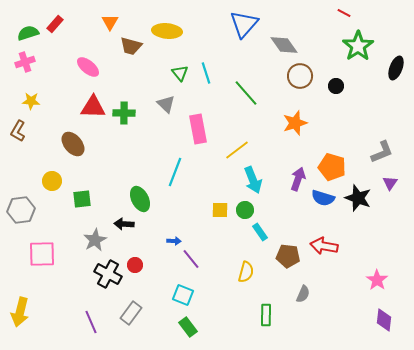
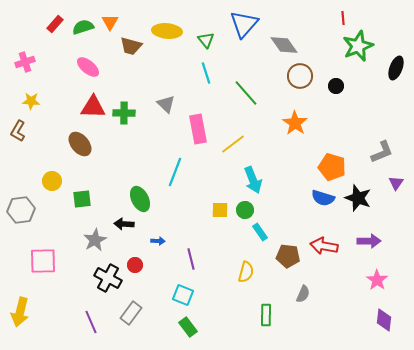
red line at (344, 13): moved 1 px left, 5 px down; rotated 56 degrees clockwise
green semicircle at (28, 33): moved 55 px right, 6 px up
green star at (358, 46): rotated 12 degrees clockwise
green triangle at (180, 73): moved 26 px right, 33 px up
orange star at (295, 123): rotated 20 degrees counterclockwise
brown ellipse at (73, 144): moved 7 px right
yellow line at (237, 150): moved 4 px left, 6 px up
purple arrow at (298, 179): moved 71 px right, 62 px down; rotated 70 degrees clockwise
purple triangle at (390, 183): moved 6 px right
blue arrow at (174, 241): moved 16 px left
pink square at (42, 254): moved 1 px right, 7 px down
purple line at (191, 259): rotated 25 degrees clockwise
black cross at (108, 274): moved 4 px down
